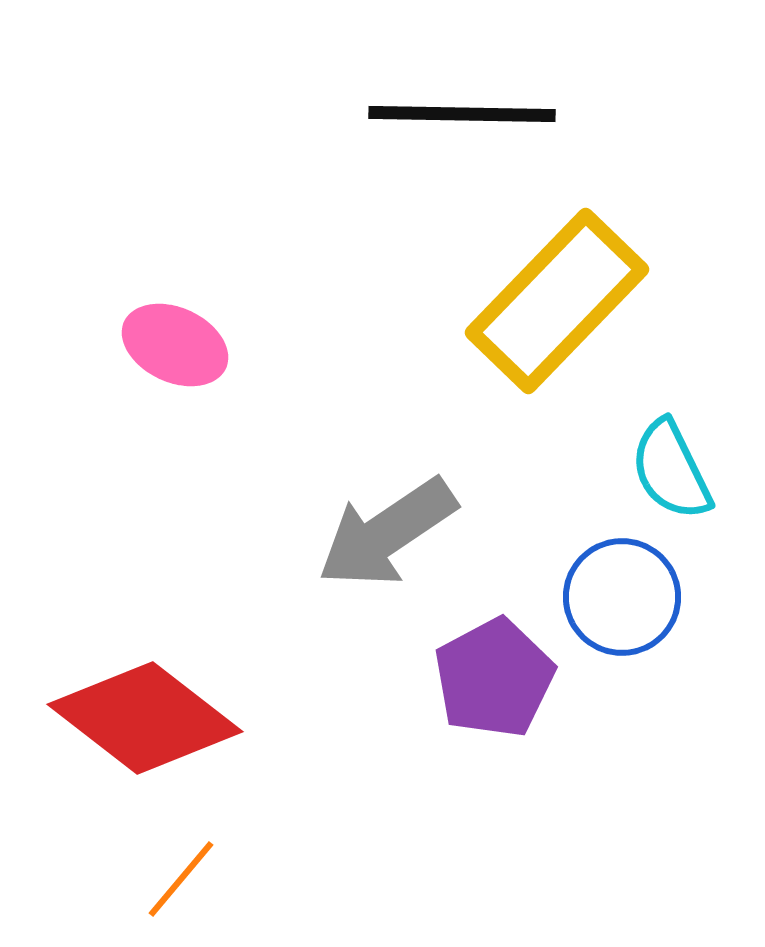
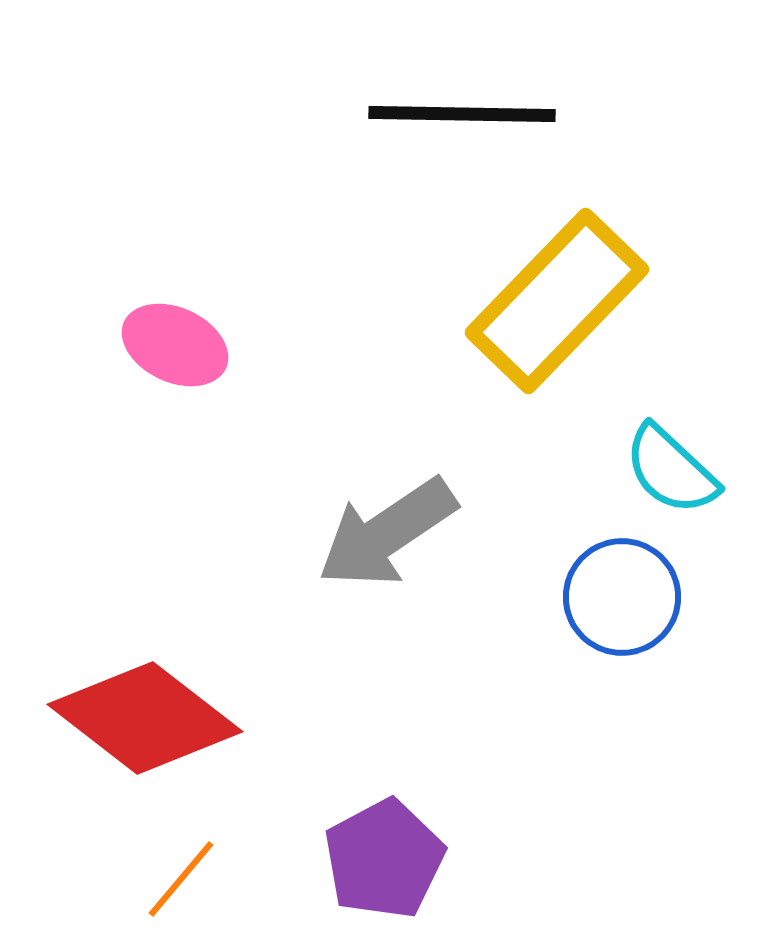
cyan semicircle: rotated 21 degrees counterclockwise
purple pentagon: moved 110 px left, 181 px down
